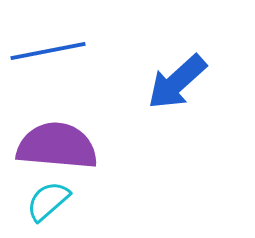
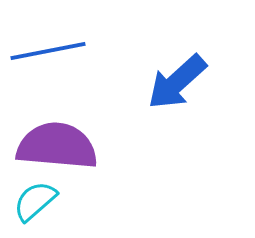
cyan semicircle: moved 13 px left
